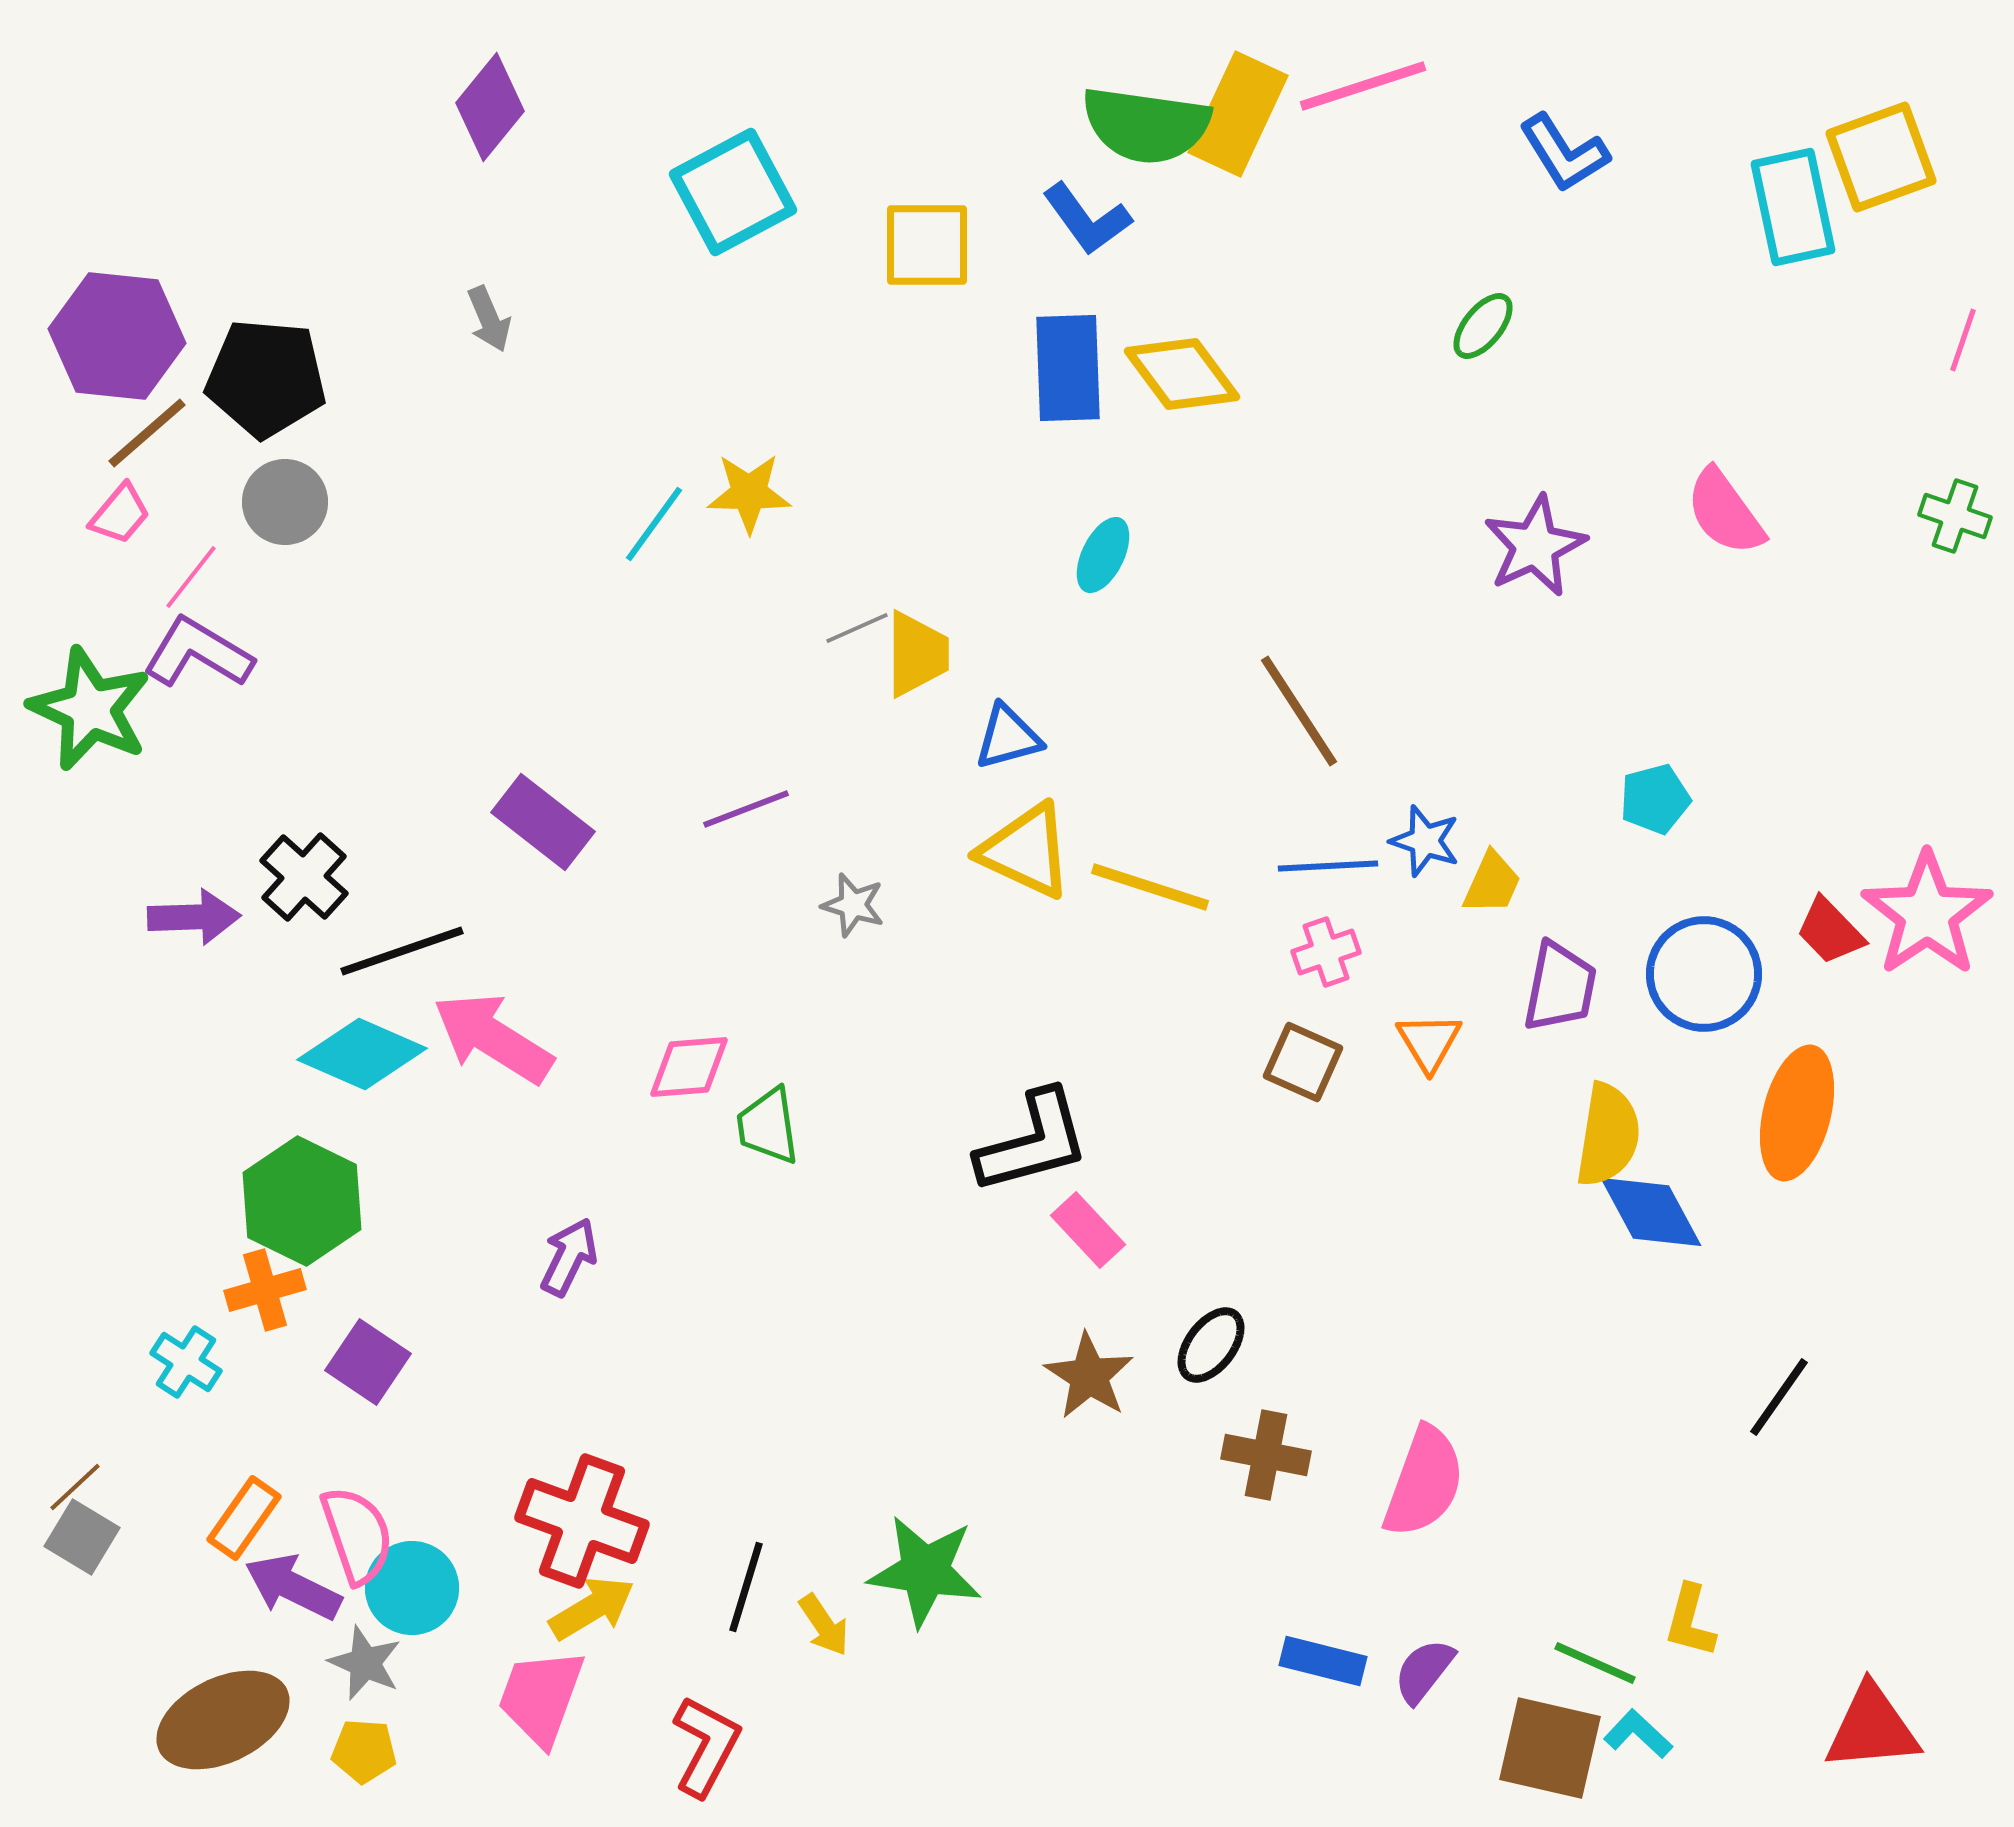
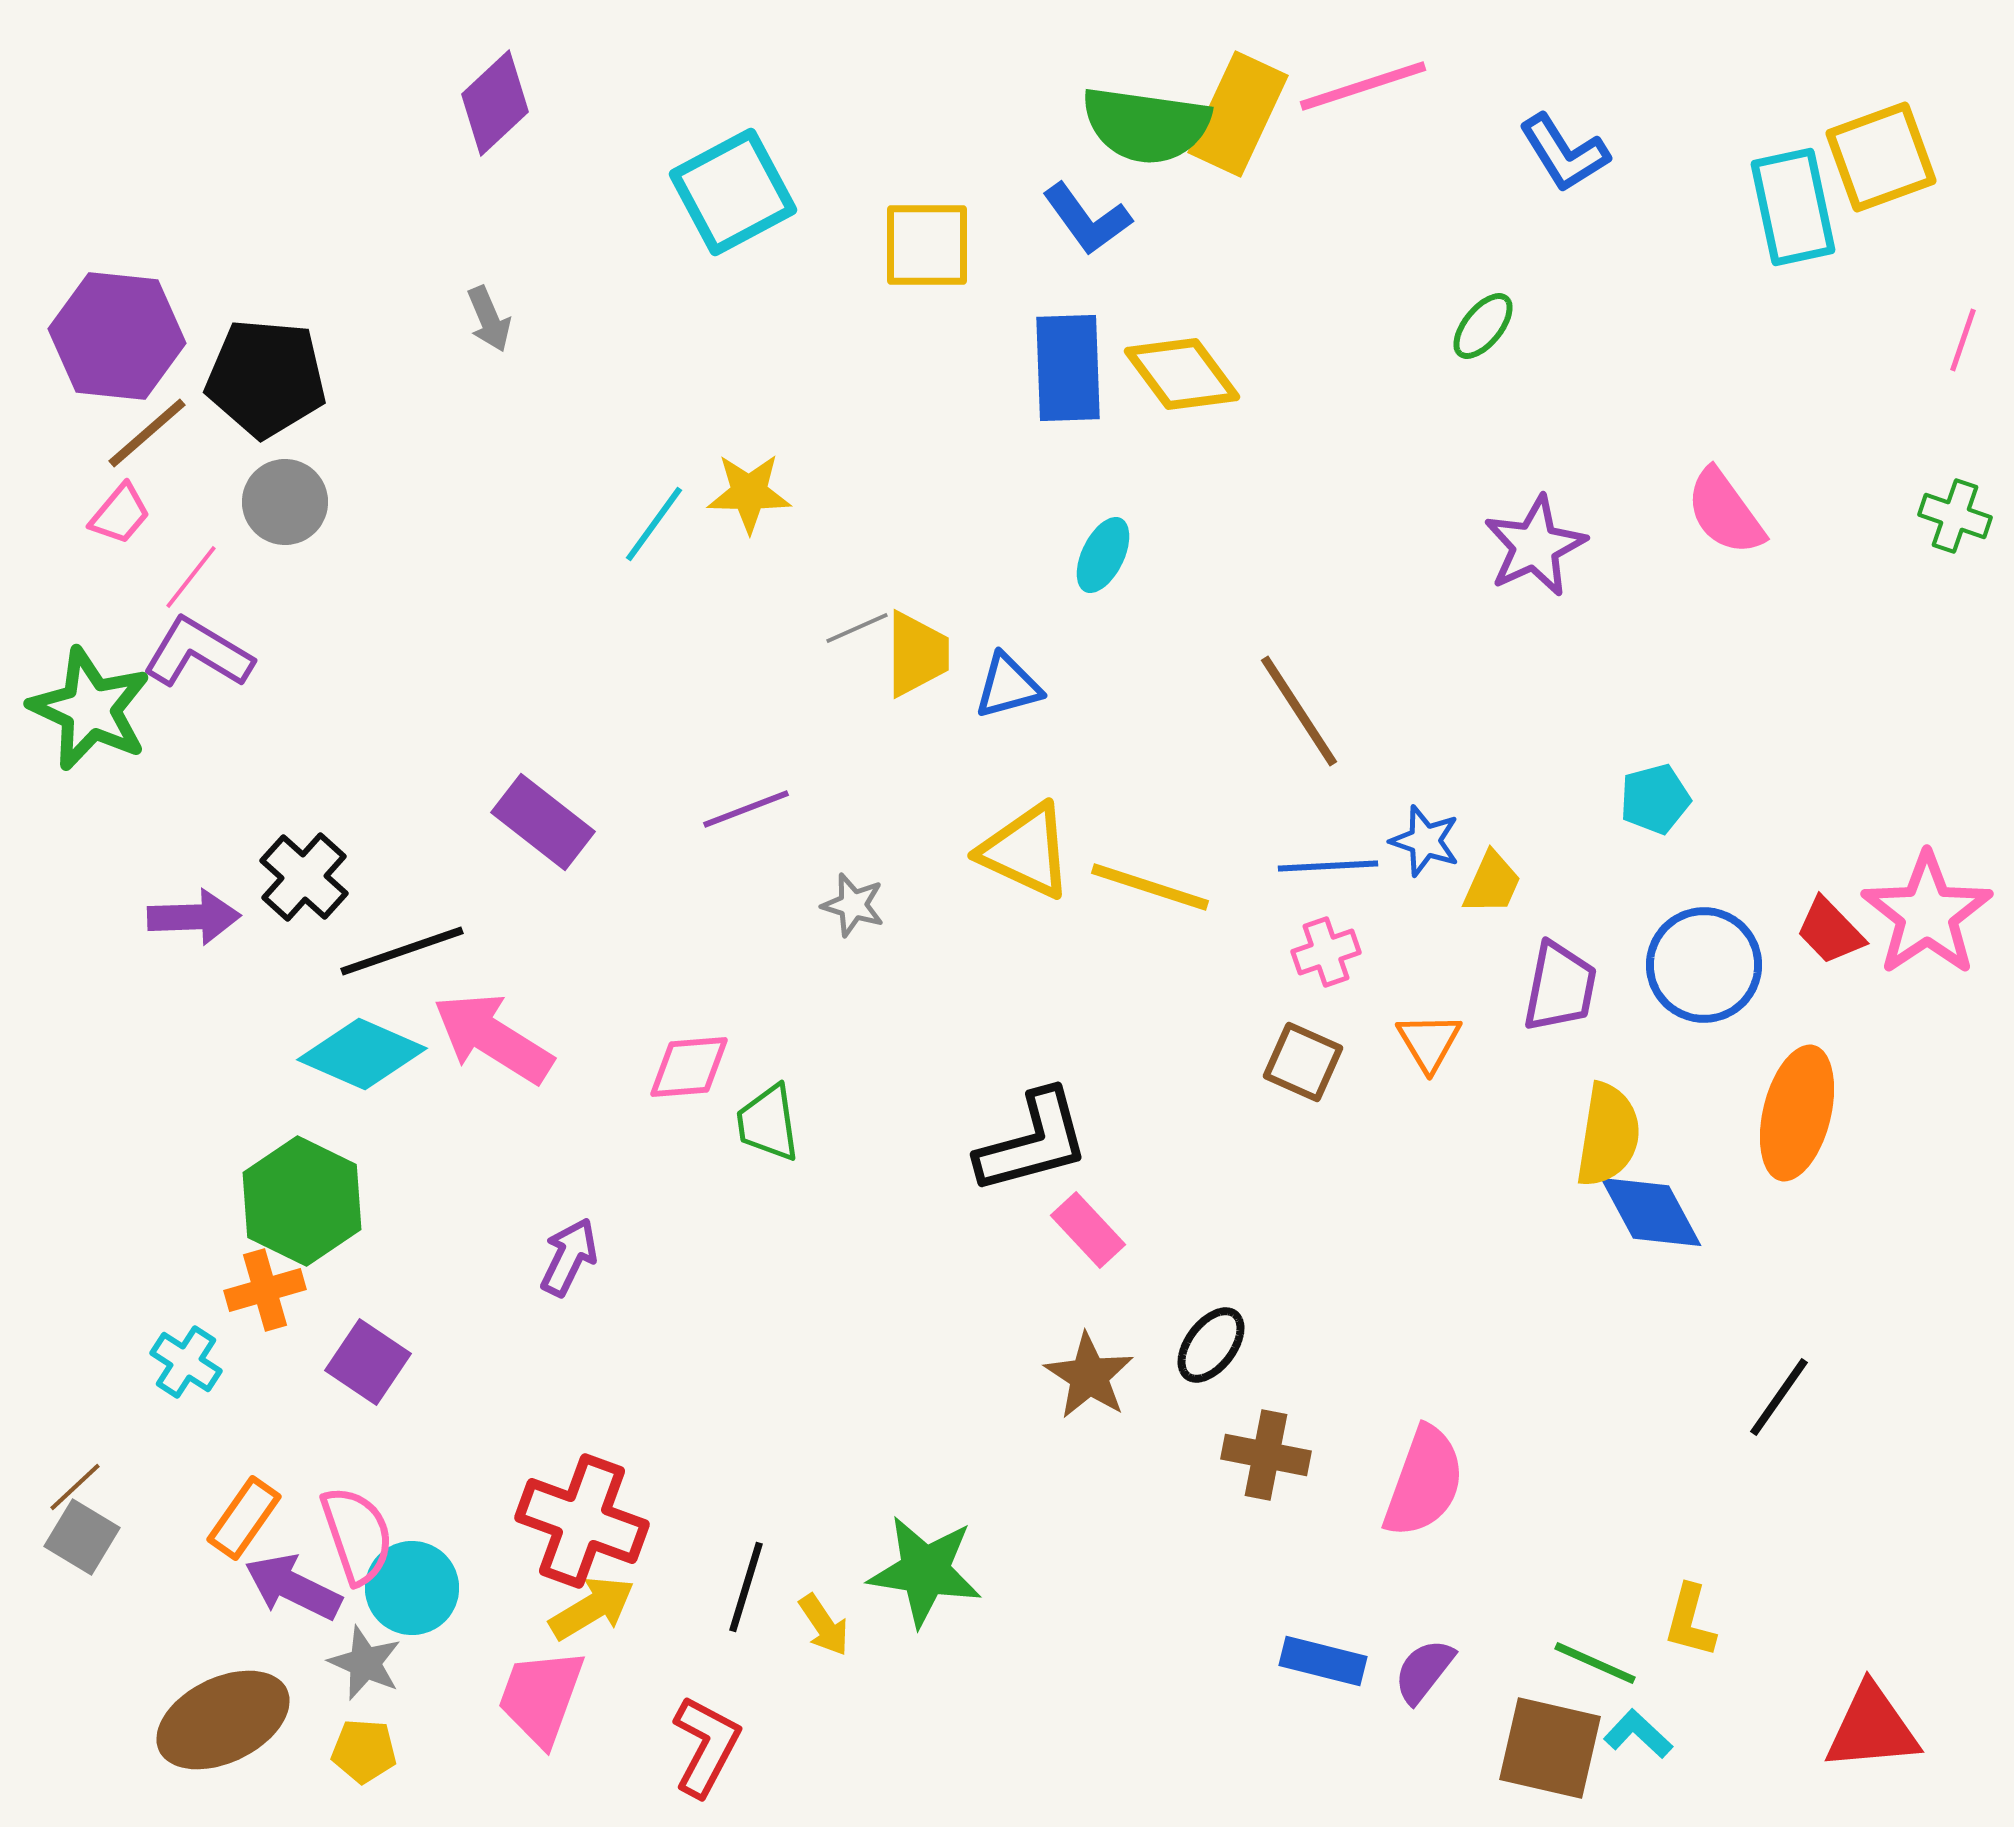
purple diamond at (490, 107): moved 5 px right, 4 px up; rotated 8 degrees clockwise
blue triangle at (1008, 737): moved 51 px up
blue circle at (1704, 974): moved 9 px up
green trapezoid at (768, 1126): moved 3 px up
